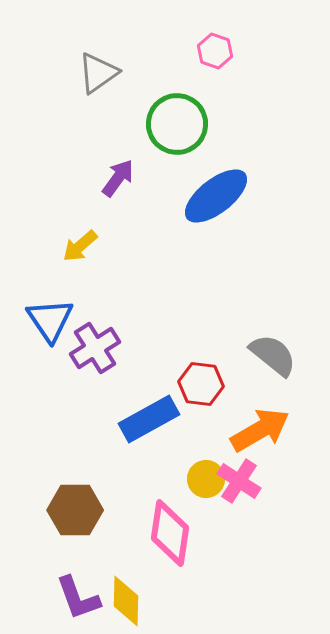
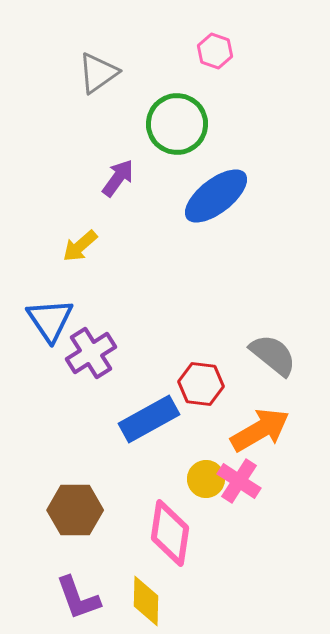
purple cross: moved 4 px left, 5 px down
yellow diamond: moved 20 px right
